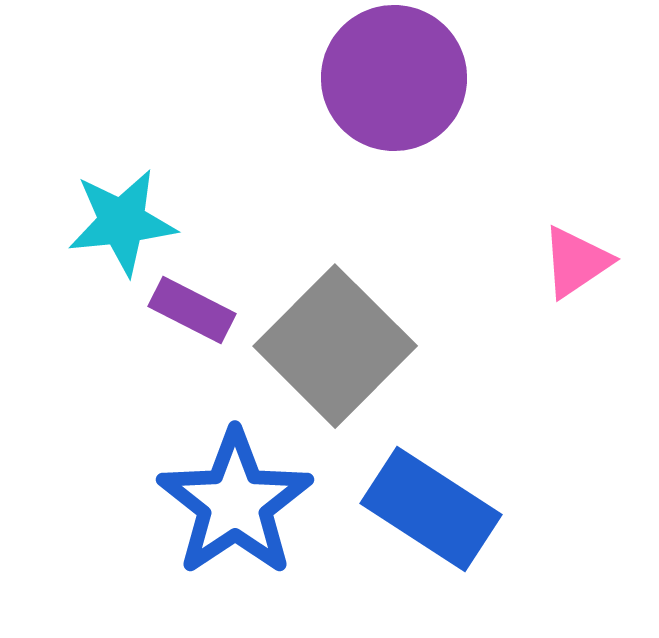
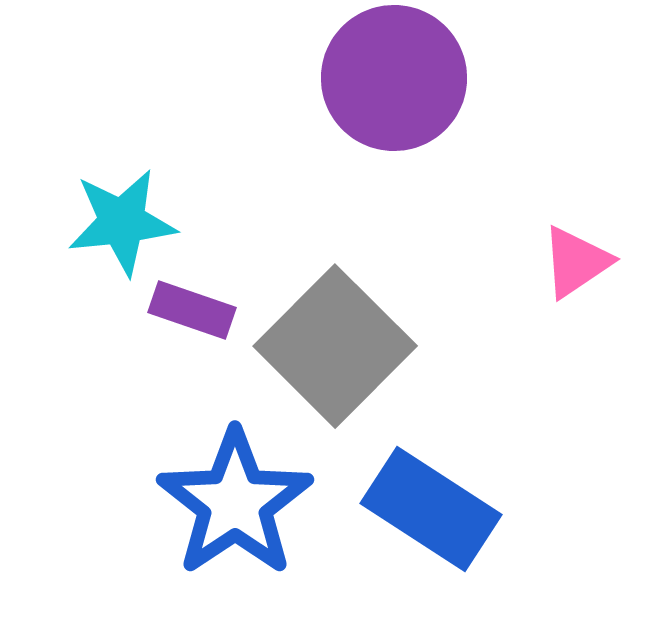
purple rectangle: rotated 8 degrees counterclockwise
